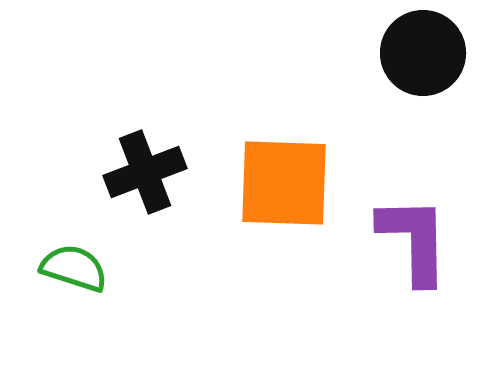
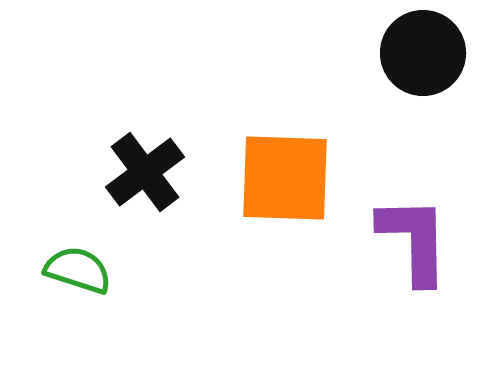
black cross: rotated 16 degrees counterclockwise
orange square: moved 1 px right, 5 px up
green semicircle: moved 4 px right, 2 px down
